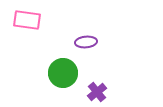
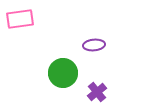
pink rectangle: moved 7 px left, 1 px up; rotated 16 degrees counterclockwise
purple ellipse: moved 8 px right, 3 px down
